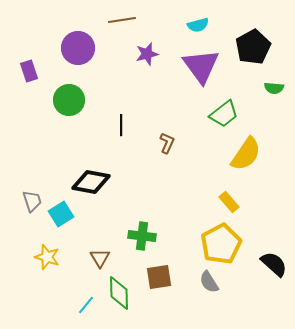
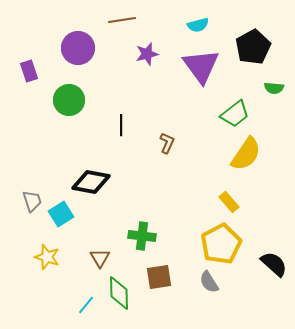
green trapezoid: moved 11 px right
